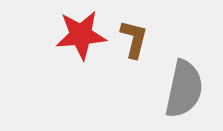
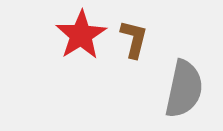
red star: rotated 27 degrees counterclockwise
